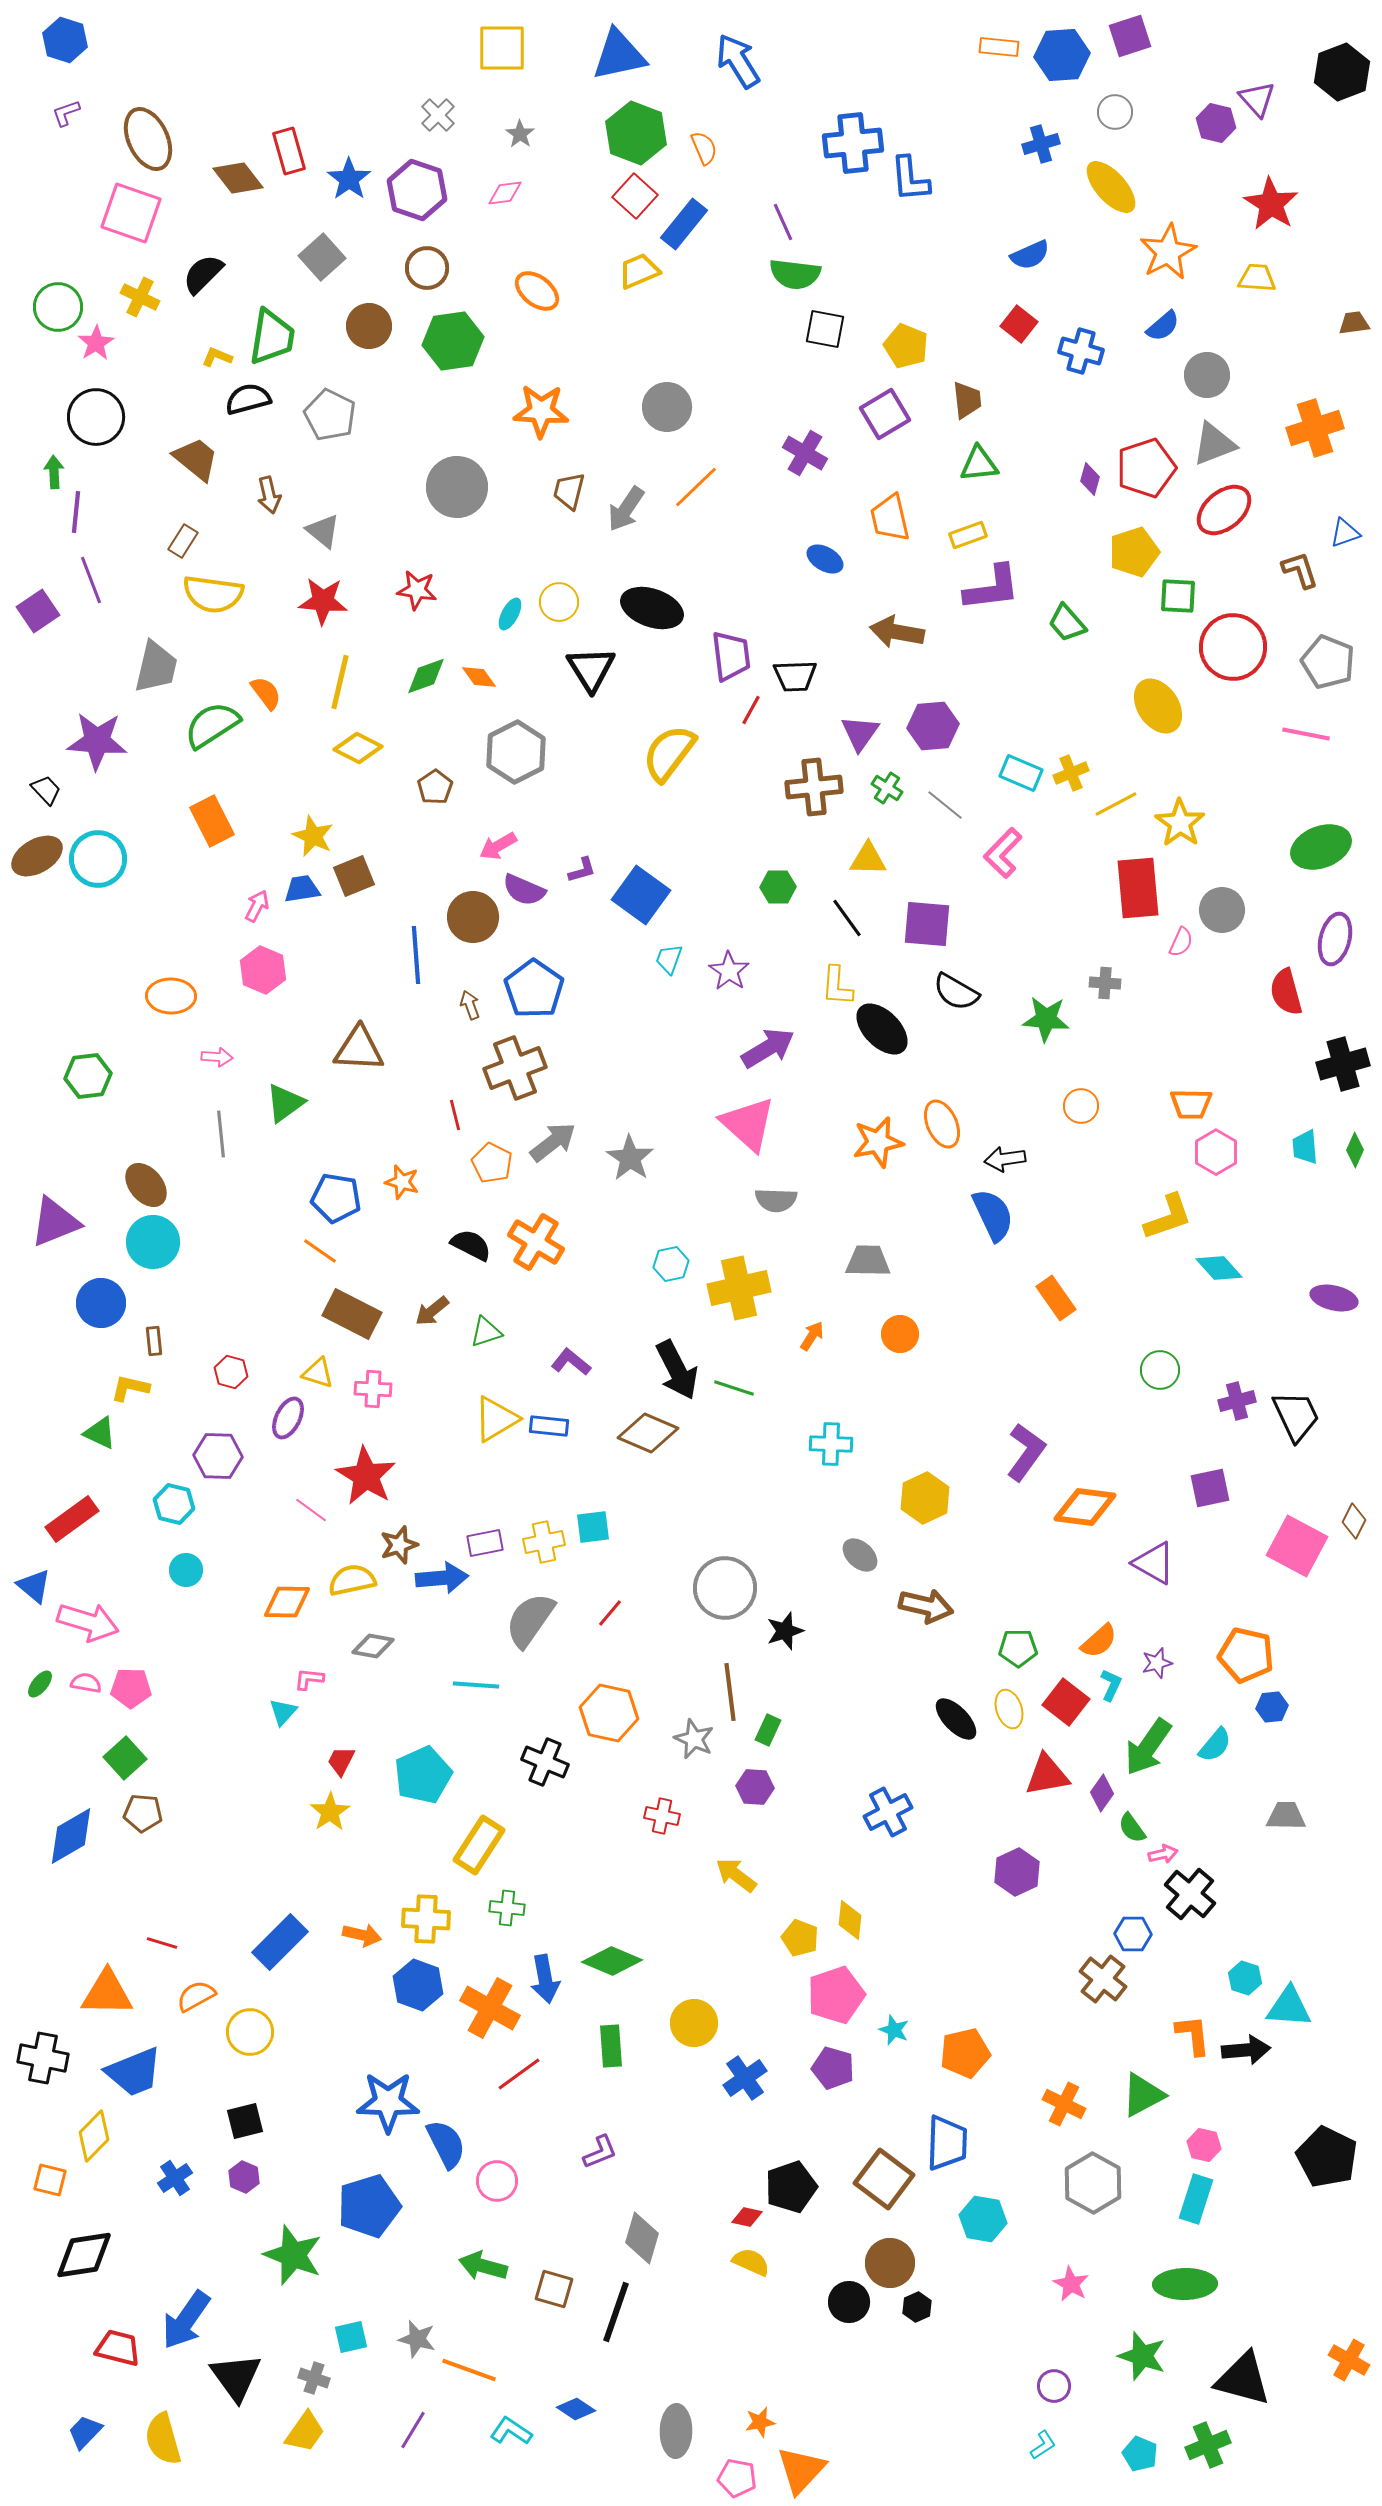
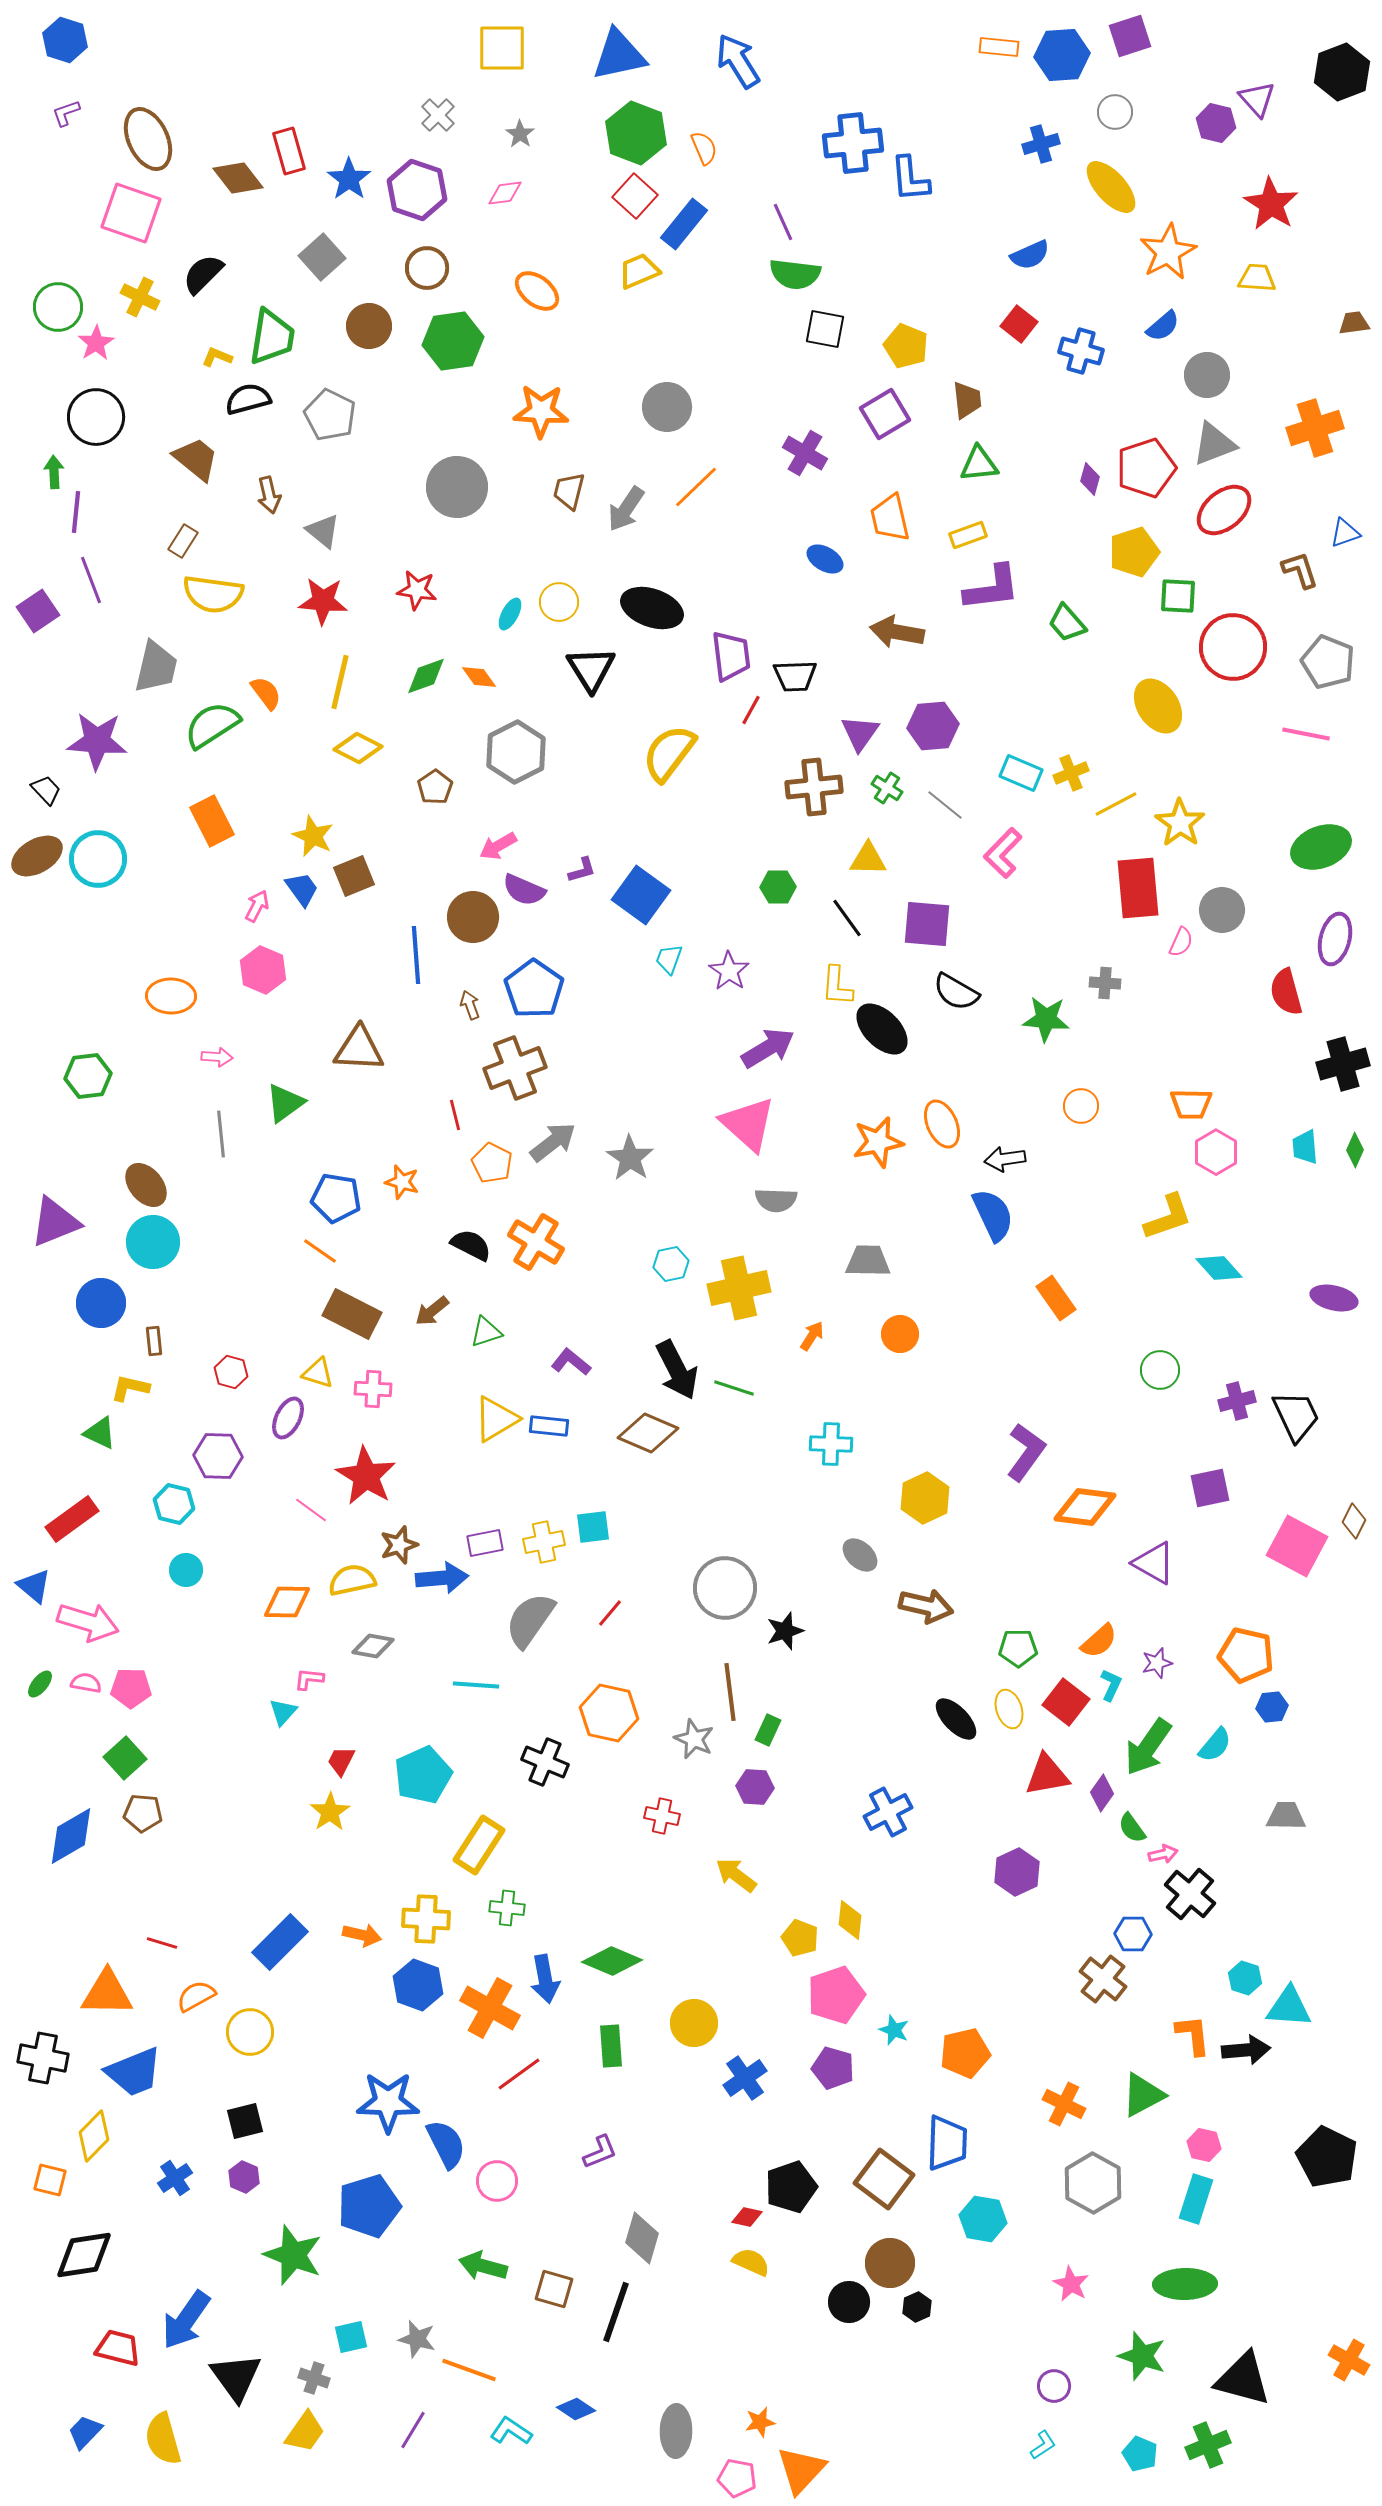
blue trapezoid at (302, 889): rotated 63 degrees clockwise
